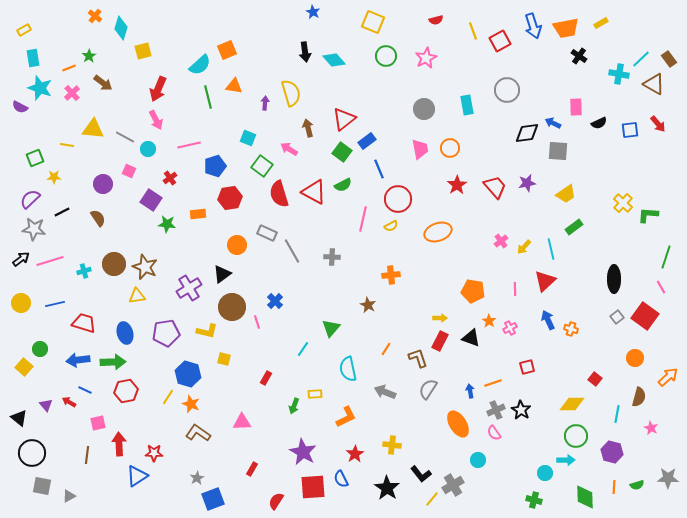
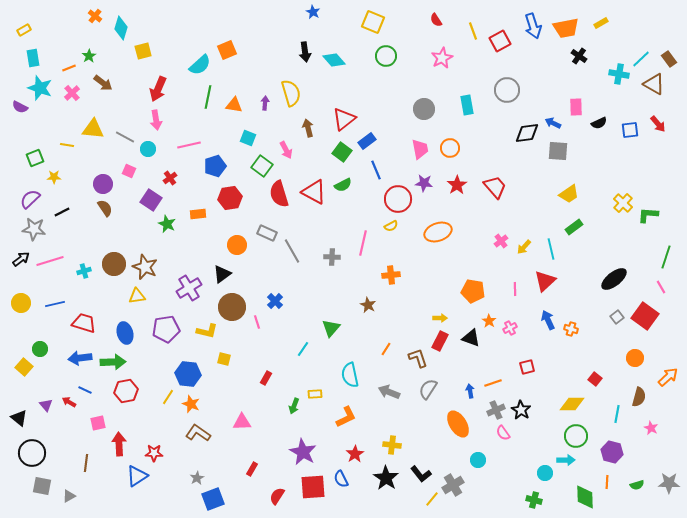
red semicircle at (436, 20): rotated 72 degrees clockwise
pink star at (426, 58): moved 16 px right
orange triangle at (234, 86): moved 19 px down
green line at (208, 97): rotated 25 degrees clockwise
pink arrow at (156, 120): rotated 18 degrees clockwise
pink arrow at (289, 149): moved 3 px left, 1 px down; rotated 150 degrees counterclockwise
blue line at (379, 169): moved 3 px left, 1 px down
purple star at (527, 183): moved 103 px left; rotated 18 degrees clockwise
yellow trapezoid at (566, 194): moved 3 px right
brown semicircle at (98, 218): moved 7 px right, 10 px up
pink line at (363, 219): moved 24 px down
green star at (167, 224): rotated 18 degrees clockwise
black ellipse at (614, 279): rotated 52 degrees clockwise
purple pentagon at (166, 333): moved 4 px up
blue arrow at (78, 360): moved 2 px right, 2 px up
cyan semicircle at (348, 369): moved 2 px right, 6 px down
blue hexagon at (188, 374): rotated 10 degrees counterclockwise
gray arrow at (385, 392): moved 4 px right
pink semicircle at (494, 433): moved 9 px right
brown line at (87, 455): moved 1 px left, 8 px down
gray star at (668, 478): moved 1 px right, 5 px down
orange line at (614, 487): moved 7 px left, 5 px up
black star at (387, 488): moved 1 px left, 10 px up
red semicircle at (276, 501): moved 1 px right, 5 px up
